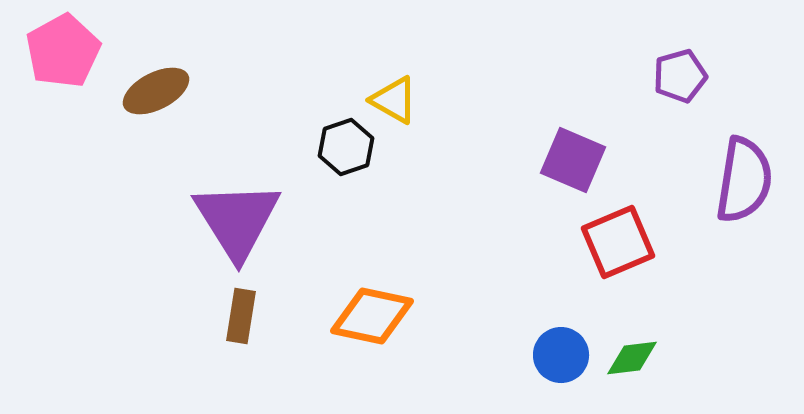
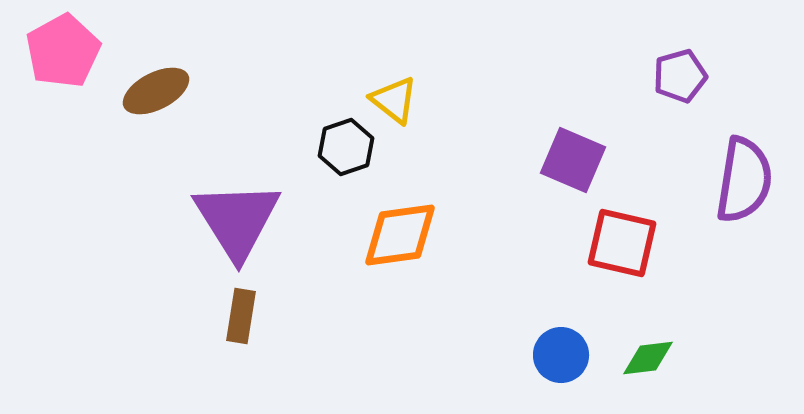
yellow triangle: rotated 8 degrees clockwise
red square: moved 4 px right, 1 px down; rotated 36 degrees clockwise
orange diamond: moved 28 px right, 81 px up; rotated 20 degrees counterclockwise
green diamond: moved 16 px right
